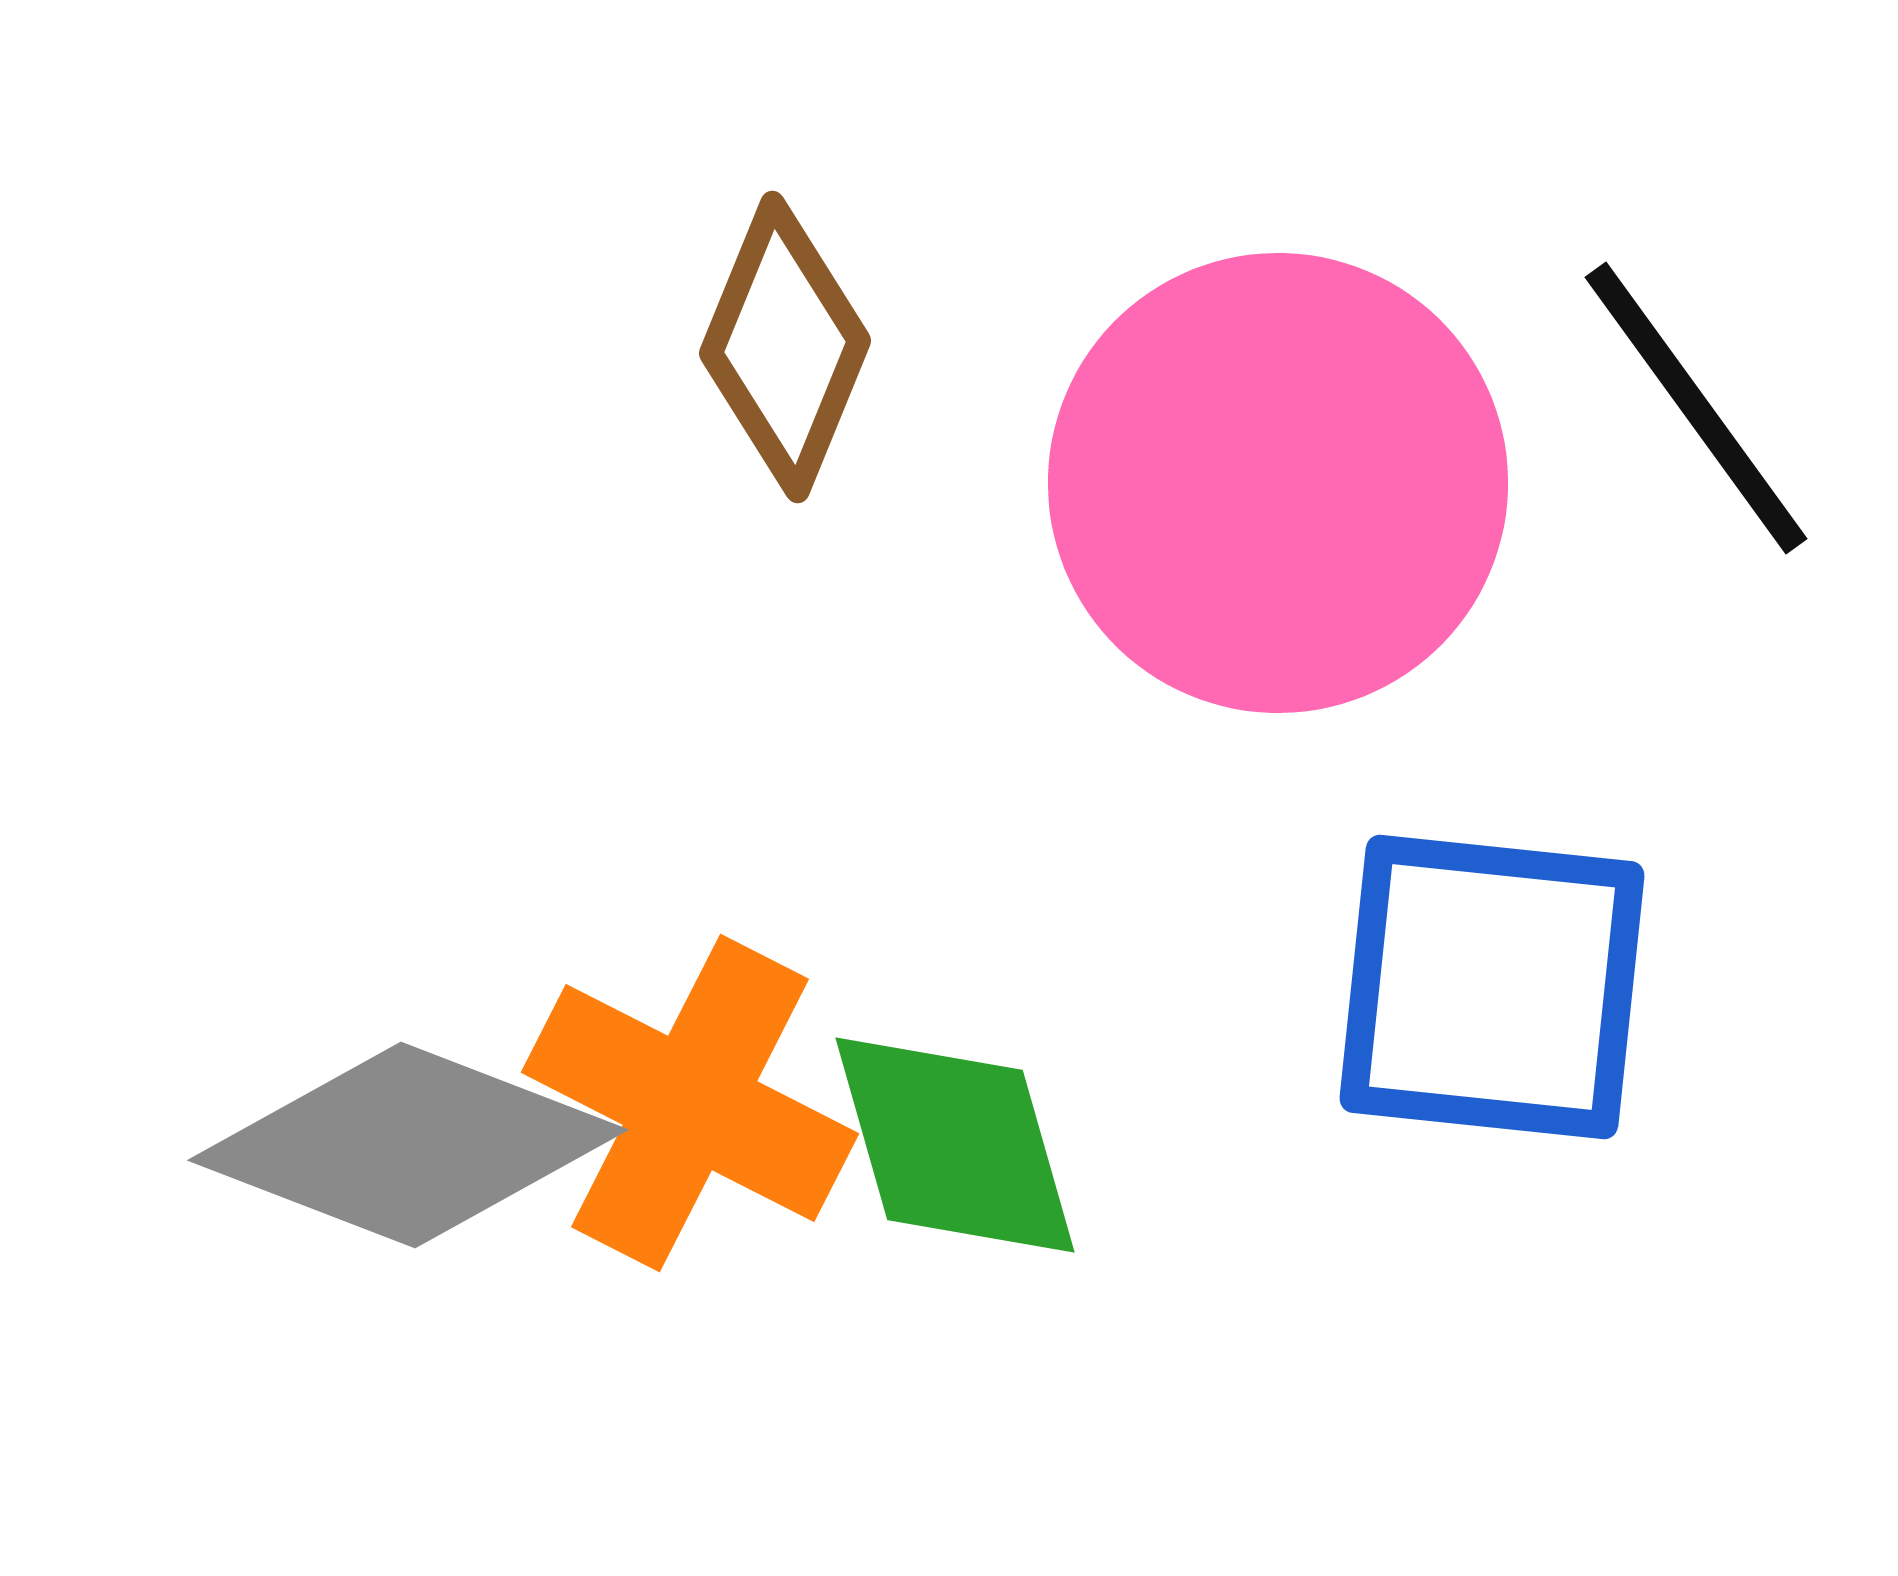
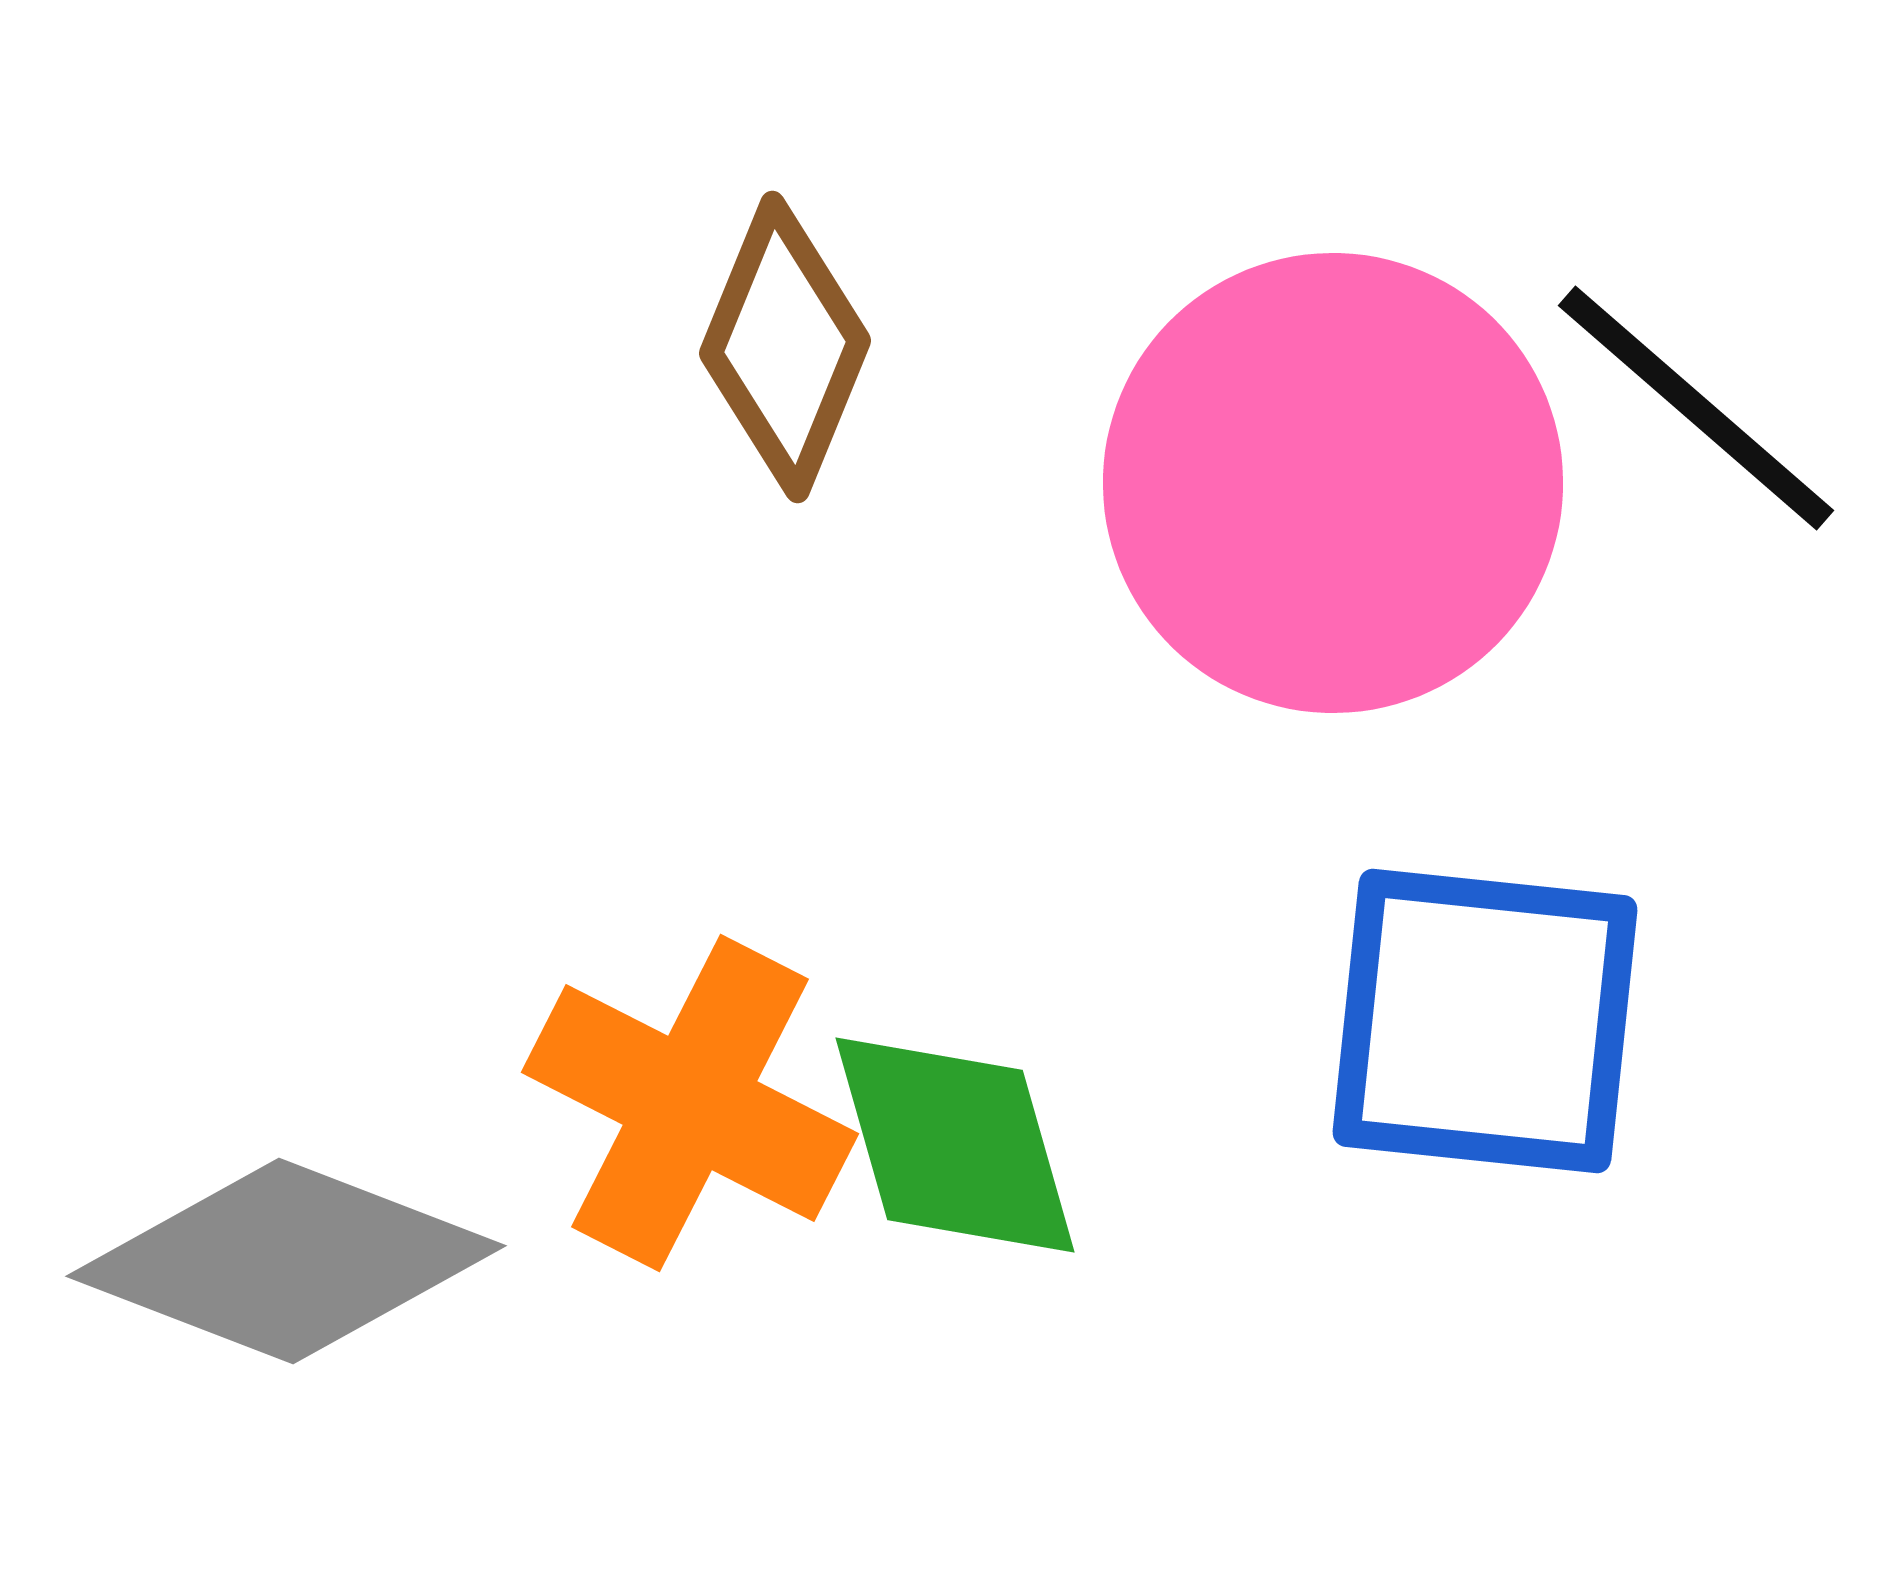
black line: rotated 13 degrees counterclockwise
pink circle: moved 55 px right
blue square: moved 7 px left, 34 px down
gray diamond: moved 122 px left, 116 px down
